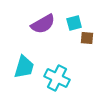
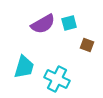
cyan square: moved 5 px left
brown square: moved 7 px down; rotated 16 degrees clockwise
cyan cross: moved 1 px down
